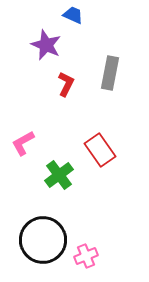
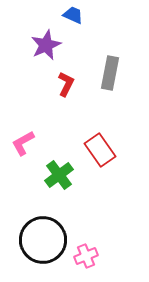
purple star: rotated 24 degrees clockwise
